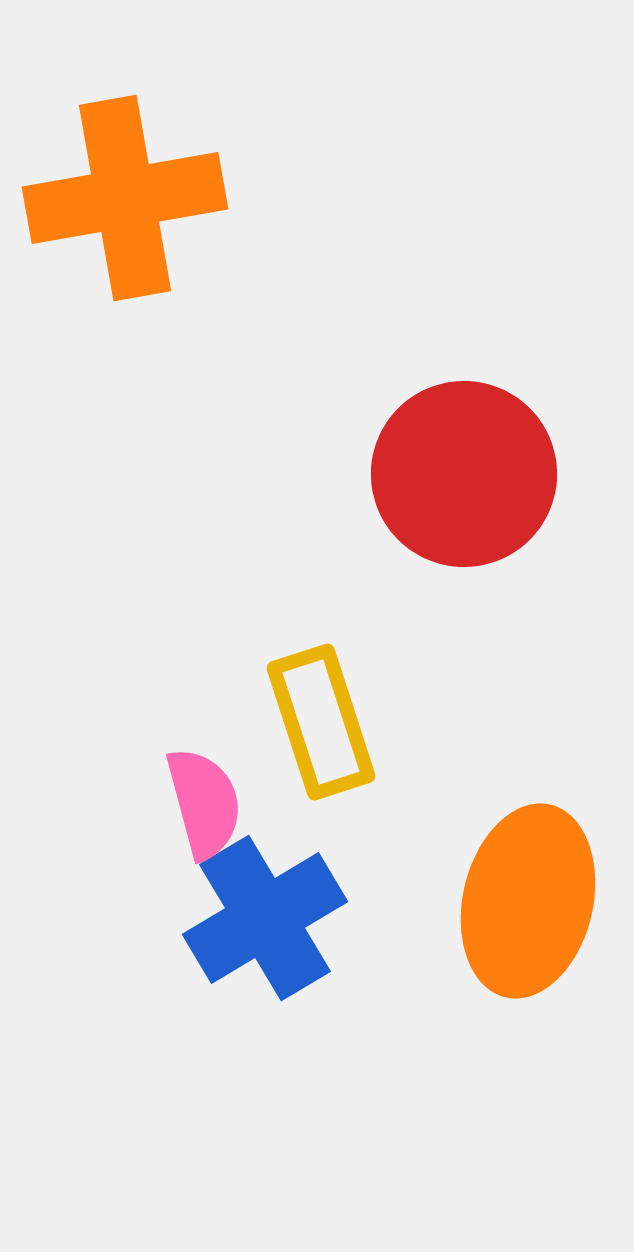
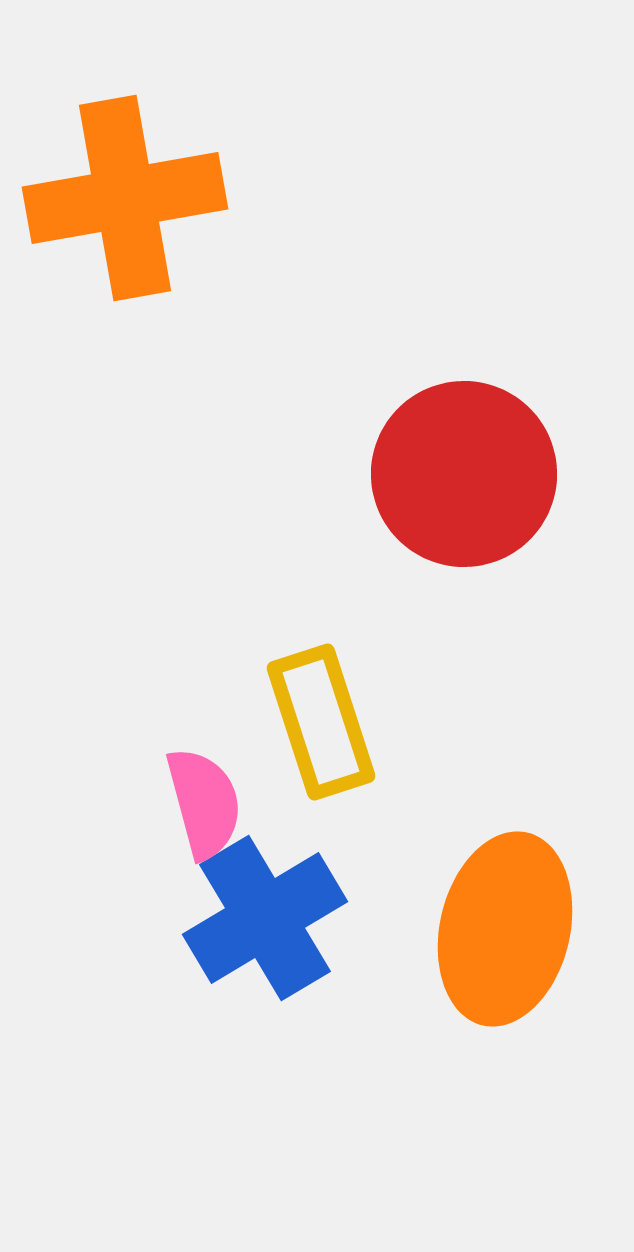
orange ellipse: moved 23 px left, 28 px down
